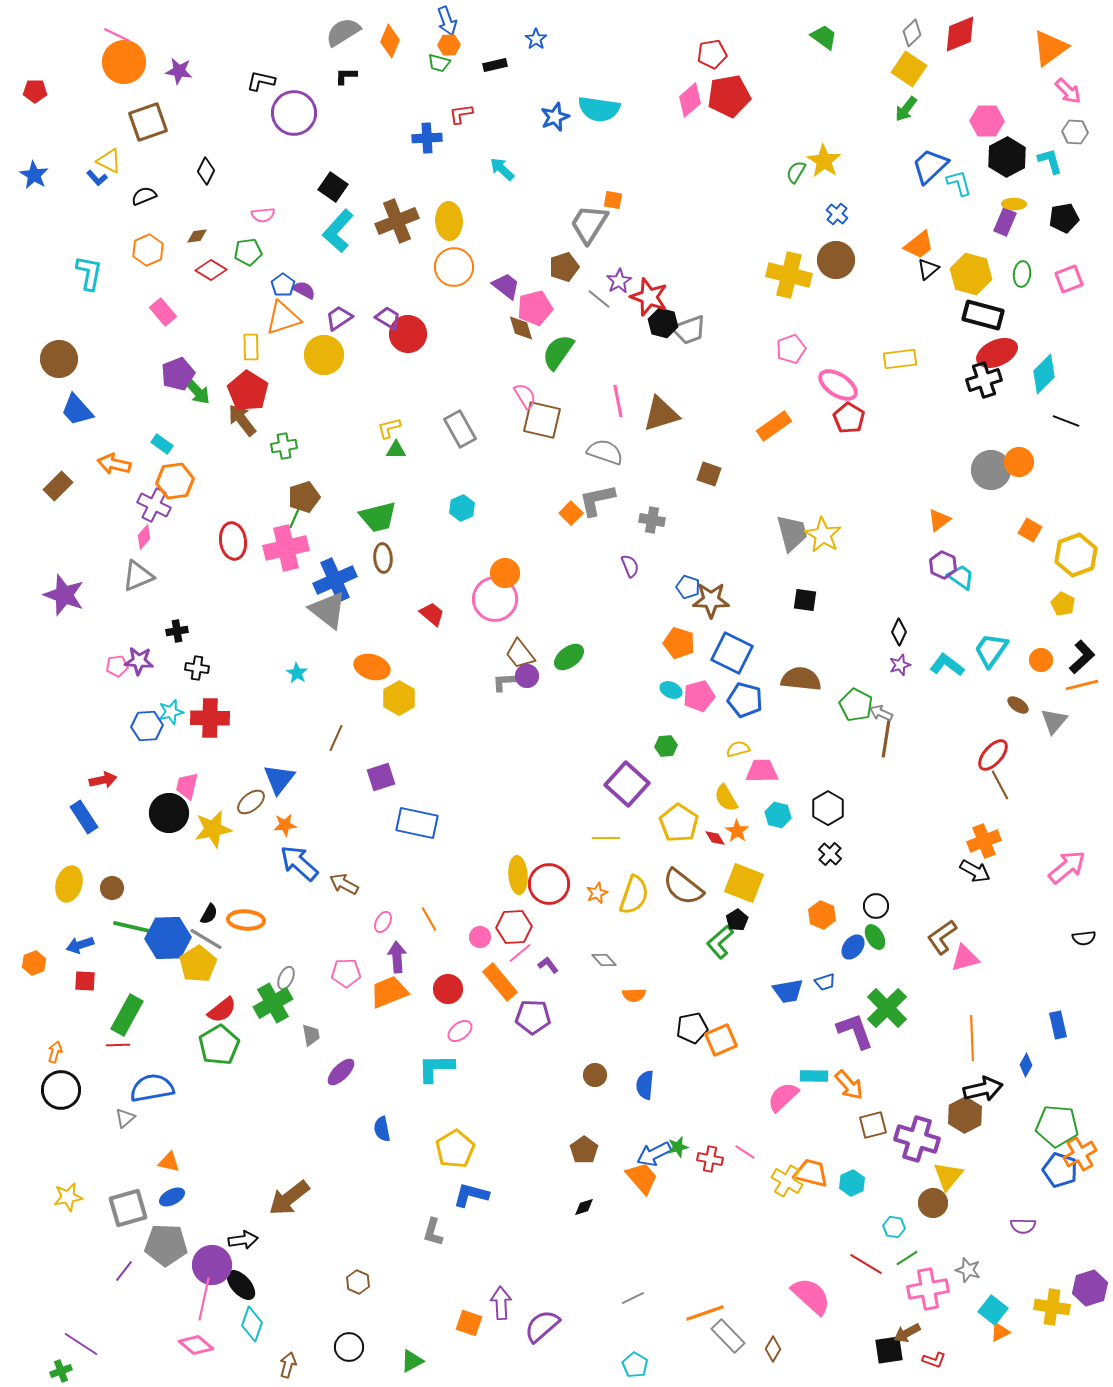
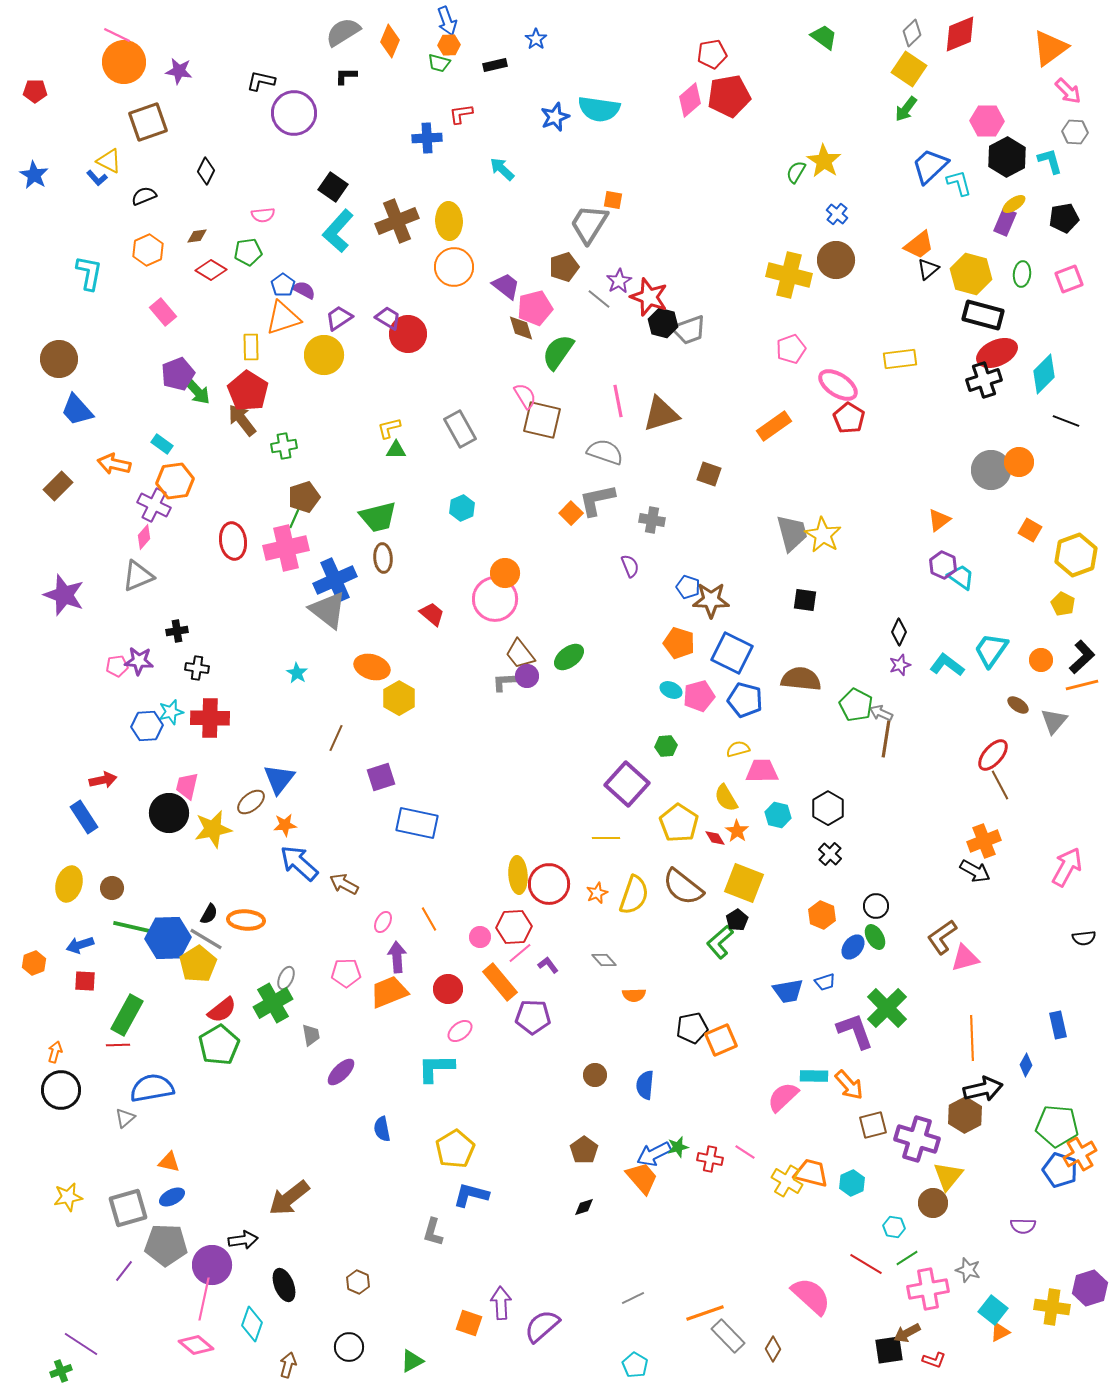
yellow ellipse at (1014, 204): rotated 35 degrees counterclockwise
pink arrow at (1067, 867): rotated 21 degrees counterclockwise
black ellipse at (241, 1285): moved 43 px right; rotated 20 degrees clockwise
